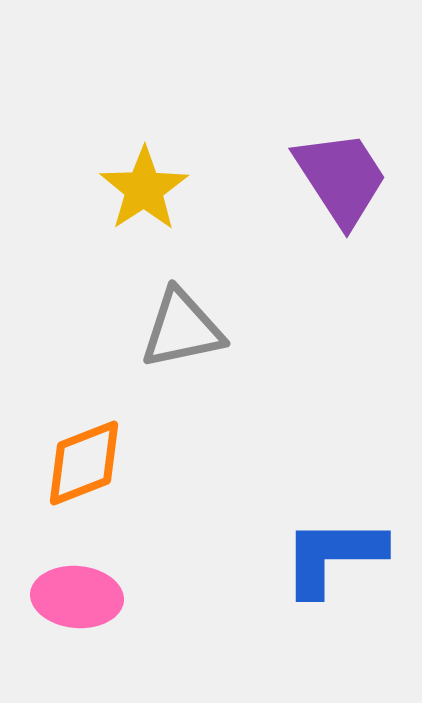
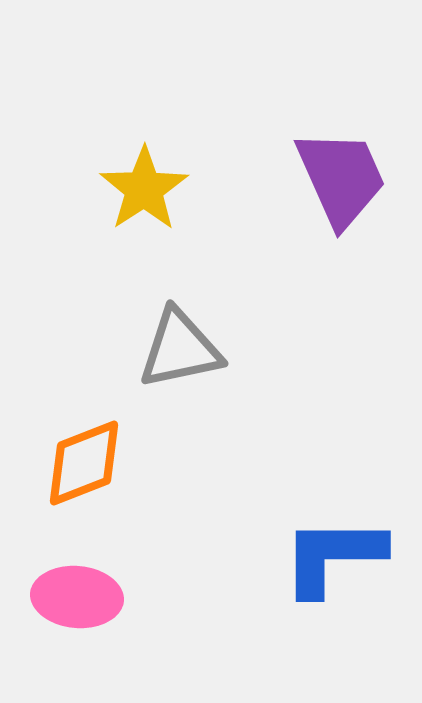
purple trapezoid: rotated 9 degrees clockwise
gray triangle: moved 2 px left, 20 px down
